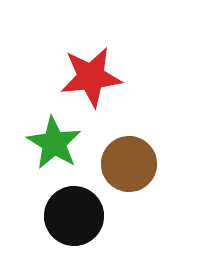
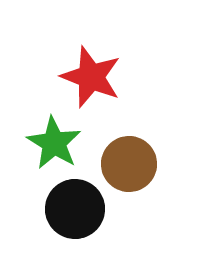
red star: rotated 28 degrees clockwise
black circle: moved 1 px right, 7 px up
